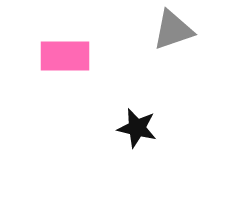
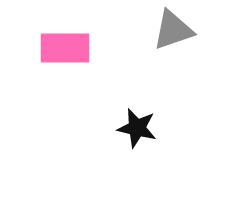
pink rectangle: moved 8 px up
